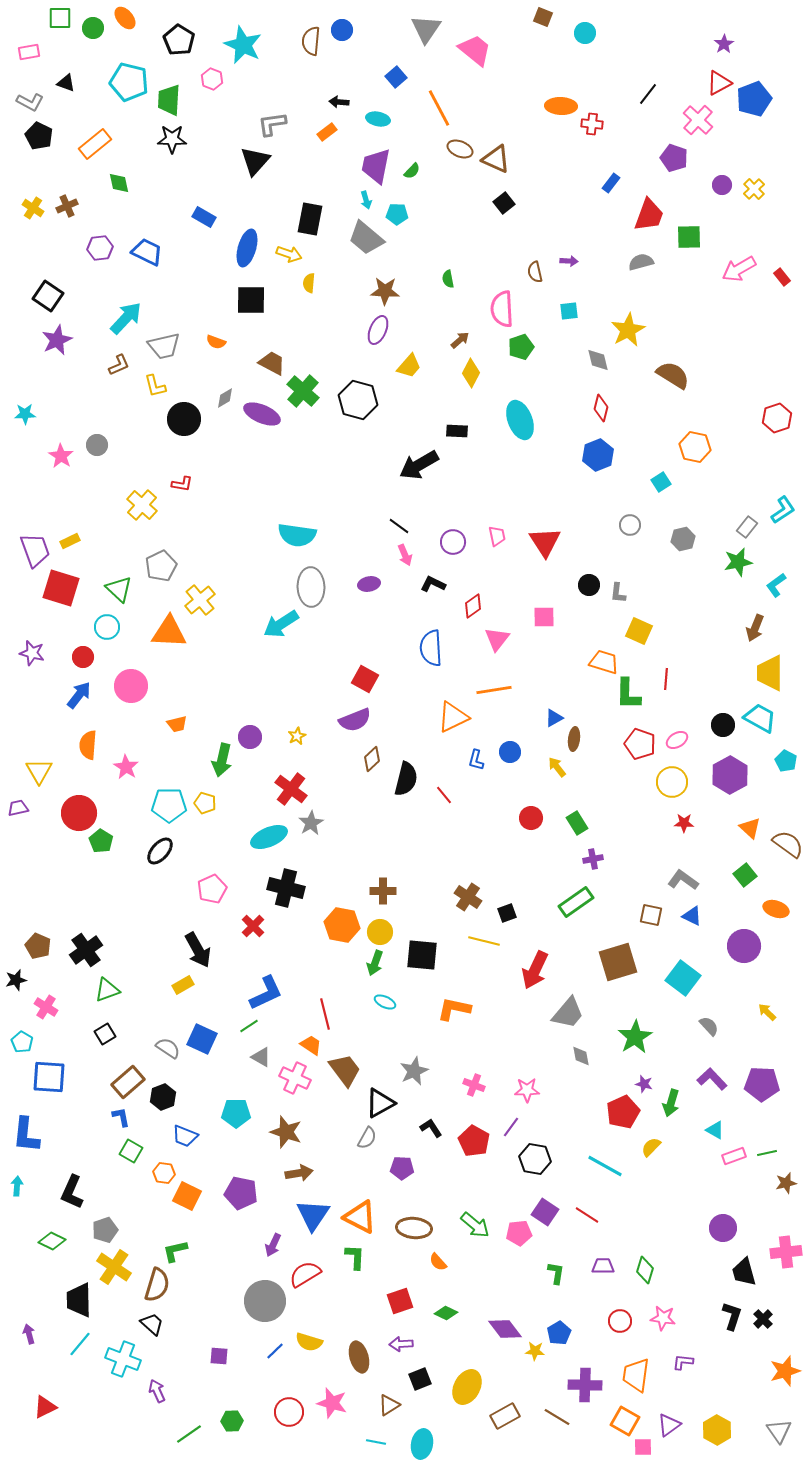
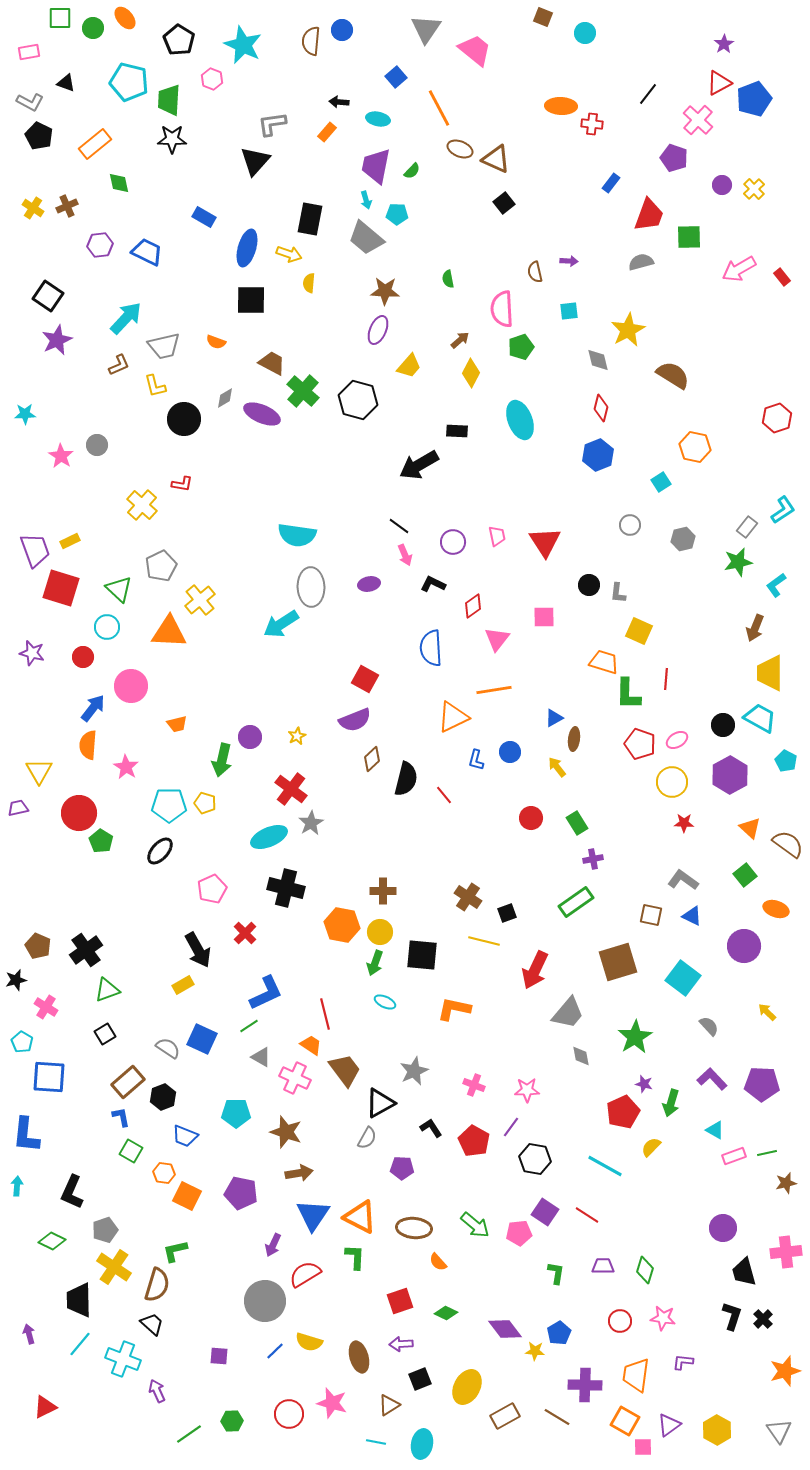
orange rectangle at (327, 132): rotated 12 degrees counterclockwise
purple hexagon at (100, 248): moved 3 px up
blue arrow at (79, 695): moved 14 px right, 13 px down
red cross at (253, 926): moved 8 px left, 7 px down
red circle at (289, 1412): moved 2 px down
